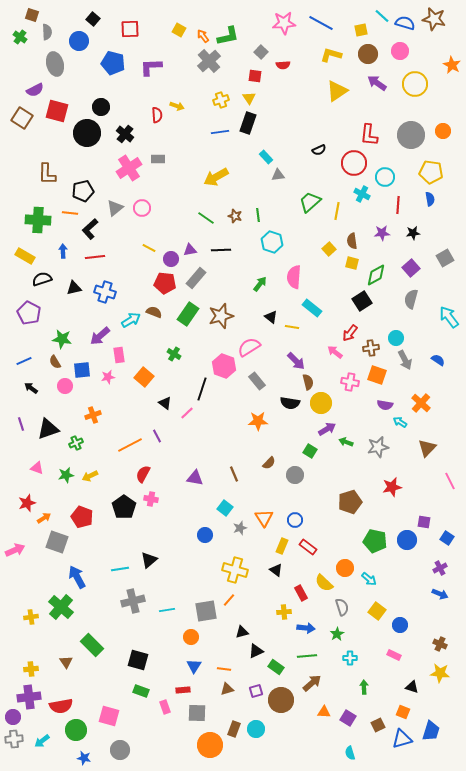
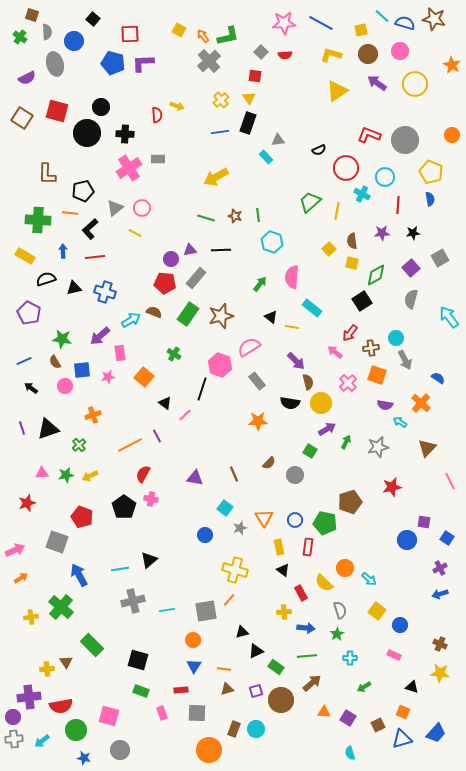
red square at (130, 29): moved 5 px down
blue circle at (79, 41): moved 5 px left
red semicircle at (283, 65): moved 2 px right, 10 px up
purple L-shape at (151, 67): moved 8 px left, 4 px up
purple semicircle at (35, 90): moved 8 px left, 12 px up
yellow cross at (221, 100): rotated 21 degrees counterclockwise
orange circle at (443, 131): moved 9 px right, 4 px down
black cross at (125, 134): rotated 36 degrees counterclockwise
red L-shape at (369, 135): rotated 105 degrees clockwise
gray circle at (411, 135): moved 6 px left, 5 px down
red circle at (354, 163): moved 8 px left, 5 px down
yellow pentagon at (431, 172): rotated 15 degrees clockwise
gray triangle at (278, 175): moved 35 px up
green line at (206, 218): rotated 18 degrees counterclockwise
yellow line at (149, 248): moved 14 px left, 15 px up
gray square at (445, 258): moved 5 px left
pink semicircle at (294, 277): moved 2 px left
black semicircle at (42, 279): moved 4 px right
pink rectangle at (119, 355): moved 1 px right, 2 px up
blue semicircle at (438, 360): moved 18 px down
pink hexagon at (224, 366): moved 4 px left, 1 px up
pink cross at (350, 382): moved 2 px left, 1 px down; rotated 36 degrees clockwise
pink line at (187, 413): moved 2 px left, 2 px down
purple line at (21, 424): moved 1 px right, 4 px down
green arrow at (346, 442): rotated 96 degrees clockwise
green cross at (76, 443): moved 3 px right, 2 px down; rotated 16 degrees counterclockwise
pink triangle at (37, 468): moved 5 px right, 5 px down; rotated 24 degrees counterclockwise
orange arrow at (44, 518): moved 23 px left, 60 px down
green pentagon at (375, 541): moved 50 px left, 18 px up
yellow rectangle at (282, 546): moved 3 px left, 1 px down; rotated 35 degrees counterclockwise
red rectangle at (308, 547): rotated 60 degrees clockwise
black triangle at (276, 570): moved 7 px right
blue arrow at (77, 577): moved 2 px right, 2 px up
blue arrow at (440, 594): rotated 140 degrees clockwise
gray semicircle at (342, 607): moved 2 px left, 3 px down
orange circle at (191, 637): moved 2 px right, 3 px down
yellow cross at (31, 669): moved 16 px right
green arrow at (364, 687): rotated 120 degrees counterclockwise
red rectangle at (183, 690): moved 2 px left
pink rectangle at (165, 707): moved 3 px left, 6 px down
blue trapezoid at (431, 731): moved 5 px right, 2 px down; rotated 25 degrees clockwise
orange circle at (210, 745): moved 1 px left, 5 px down
